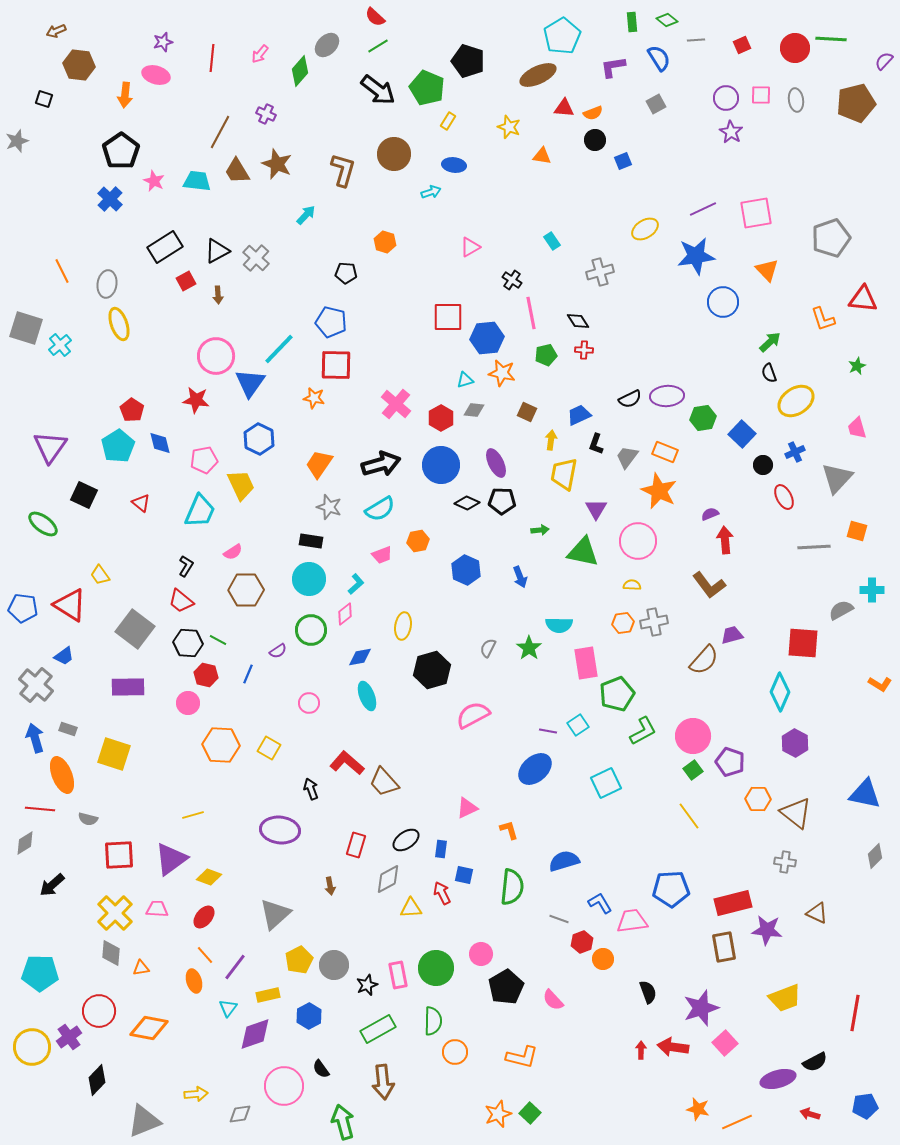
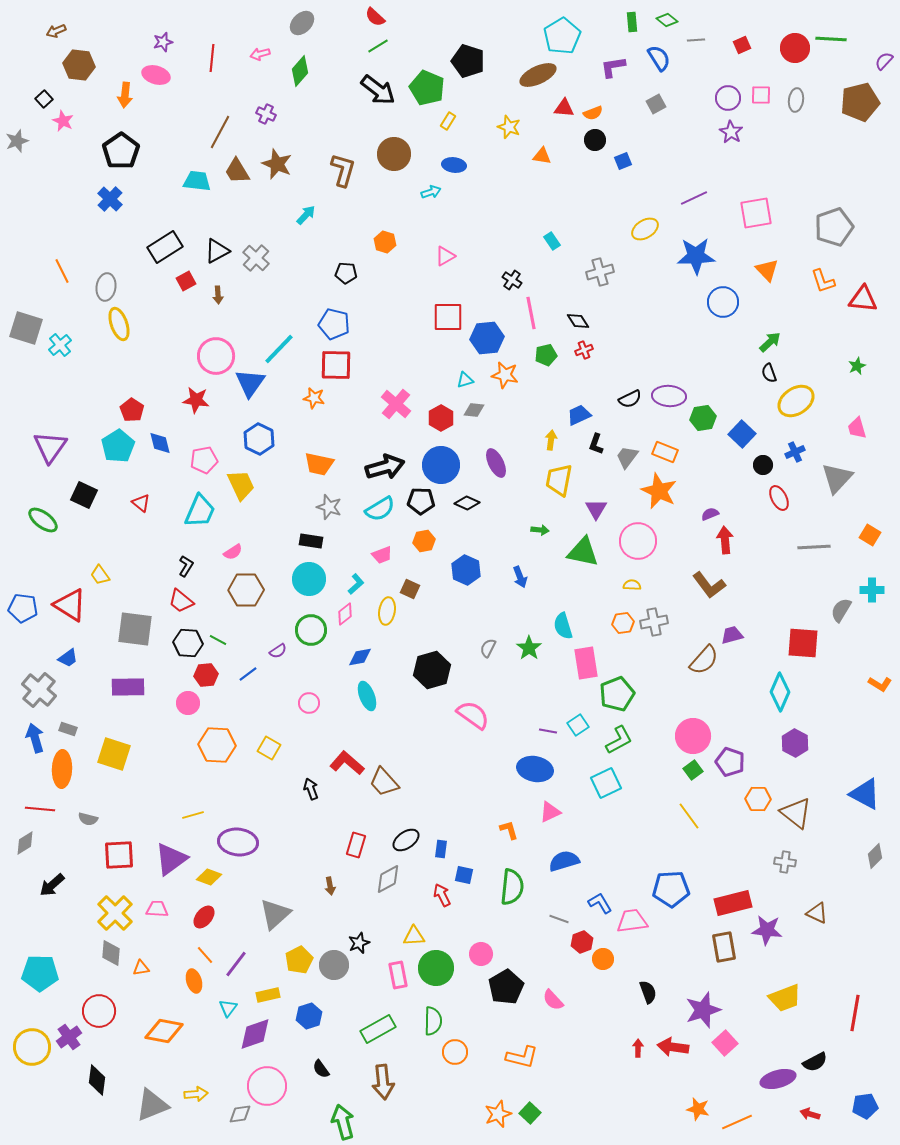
gray ellipse at (327, 45): moved 25 px left, 22 px up
pink arrow at (260, 54): rotated 36 degrees clockwise
purple circle at (726, 98): moved 2 px right
black square at (44, 99): rotated 30 degrees clockwise
gray ellipse at (796, 100): rotated 15 degrees clockwise
brown pentagon at (856, 103): moved 4 px right, 1 px up
pink star at (154, 181): moved 91 px left, 60 px up
purple line at (703, 209): moved 9 px left, 11 px up
gray pentagon at (831, 238): moved 3 px right, 11 px up
pink triangle at (470, 247): moved 25 px left, 9 px down
blue star at (696, 256): rotated 6 degrees clockwise
gray ellipse at (107, 284): moved 1 px left, 3 px down
orange L-shape at (823, 319): moved 38 px up
blue pentagon at (331, 322): moved 3 px right, 2 px down
red cross at (584, 350): rotated 24 degrees counterclockwise
orange star at (502, 373): moved 3 px right, 2 px down
purple ellipse at (667, 396): moved 2 px right; rotated 8 degrees clockwise
brown square at (527, 412): moved 117 px left, 177 px down
orange trapezoid at (319, 464): rotated 112 degrees counterclockwise
black arrow at (381, 464): moved 4 px right, 3 px down
yellow trapezoid at (564, 474): moved 5 px left, 6 px down
red ellipse at (784, 497): moved 5 px left, 1 px down
black pentagon at (502, 501): moved 81 px left
green ellipse at (43, 524): moved 4 px up
green arrow at (540, 530): rotated 12 degrees clockwise
orange square at (857, 531): moved 13 px right, 4 px down; rotated 15 degrees clockwise
orange hexagon at (418, 541): moved 6 px right
gray semicircle at (841, 610): rotated 30 degrees counterclockwise
cyan semicircle at (559, 625): moved 4 px right, 1 px down; rotated 72 degrees clockwise
yellow ellipse at (403, 626): moved 16 px left, 15 px up
gray square at (135, 629): rotated 30 degrees counterclockwise
blue trapezoid at (64, 656): moved 4 px right, 2 px down
blue line at (248, 674): rotated 30 degrees clockwise
red hexagon at (206, 675): rotated 20 degrees counterclockwise
gray cross at (36, 685): moved 3 px right, 5 px down
pink semicircle at (473, 715): rotated 64 degrees clockwise
green L-shape at (643, 731): moved 24 px left, 9 px down
orange hexagon at (221, 745): moved 4 px left
blue ellipse at (535, 769): rotated 52 degrees clockwise
orange ellipse at (62, 775): moved 6 px up; rotated 24 degrees clockwise
blue triangle at (865, 794): rotated 16 degrees clockwise
pink triangle at (467, 808): moved 83 px right, 4 px down
purple ellipse at (280, 830): moved 42 px left, 12 px down
red arrow at (442, 893): moved 2 px down
yellow triangle at (411, 908): moved 3 px right, 28 px down
purple line at (235, 967): moved 1 px right, 3 px up
black star at (367, 985): moved 8 px left, 42 px up
purple star at (701, 1008): moved 2 px right, 2 px down
blue hexagon at (309, 1016): rotated 10 degrees clockwise
orange diamond at (149, 1028): moved 15 px right, 3 px down
red arrow at (641, 1050): moved 3 px left, 2 px up
black diamond at (97, 1080): rotated 36 degrees counterclockwise
pink circle at (284, 1086): moved 17 px left
gray triangle at (144, 1121): moved 8 px right, 16 px up
